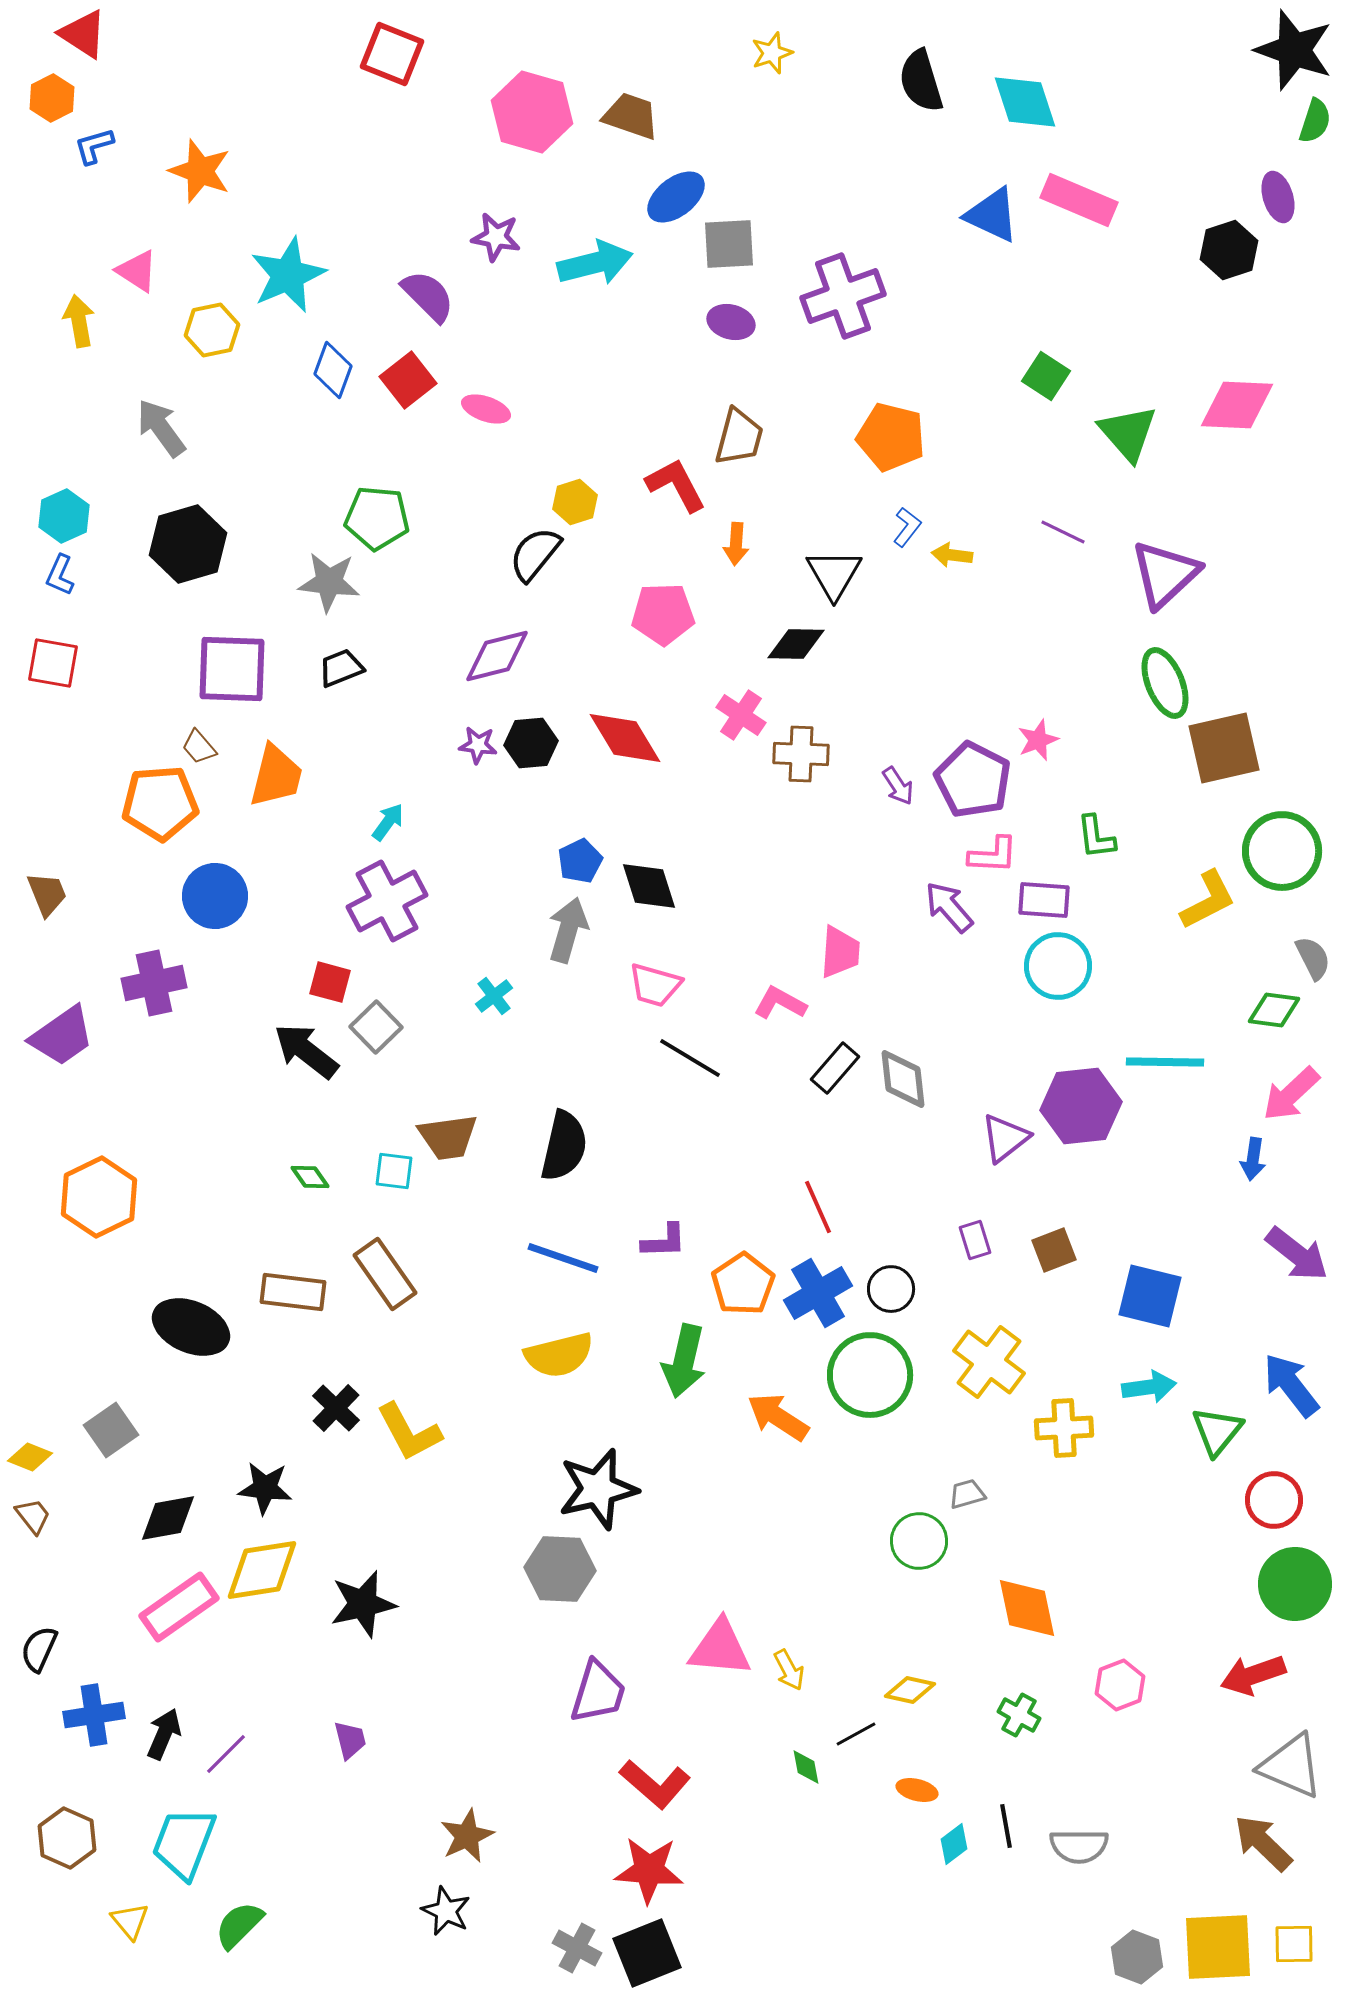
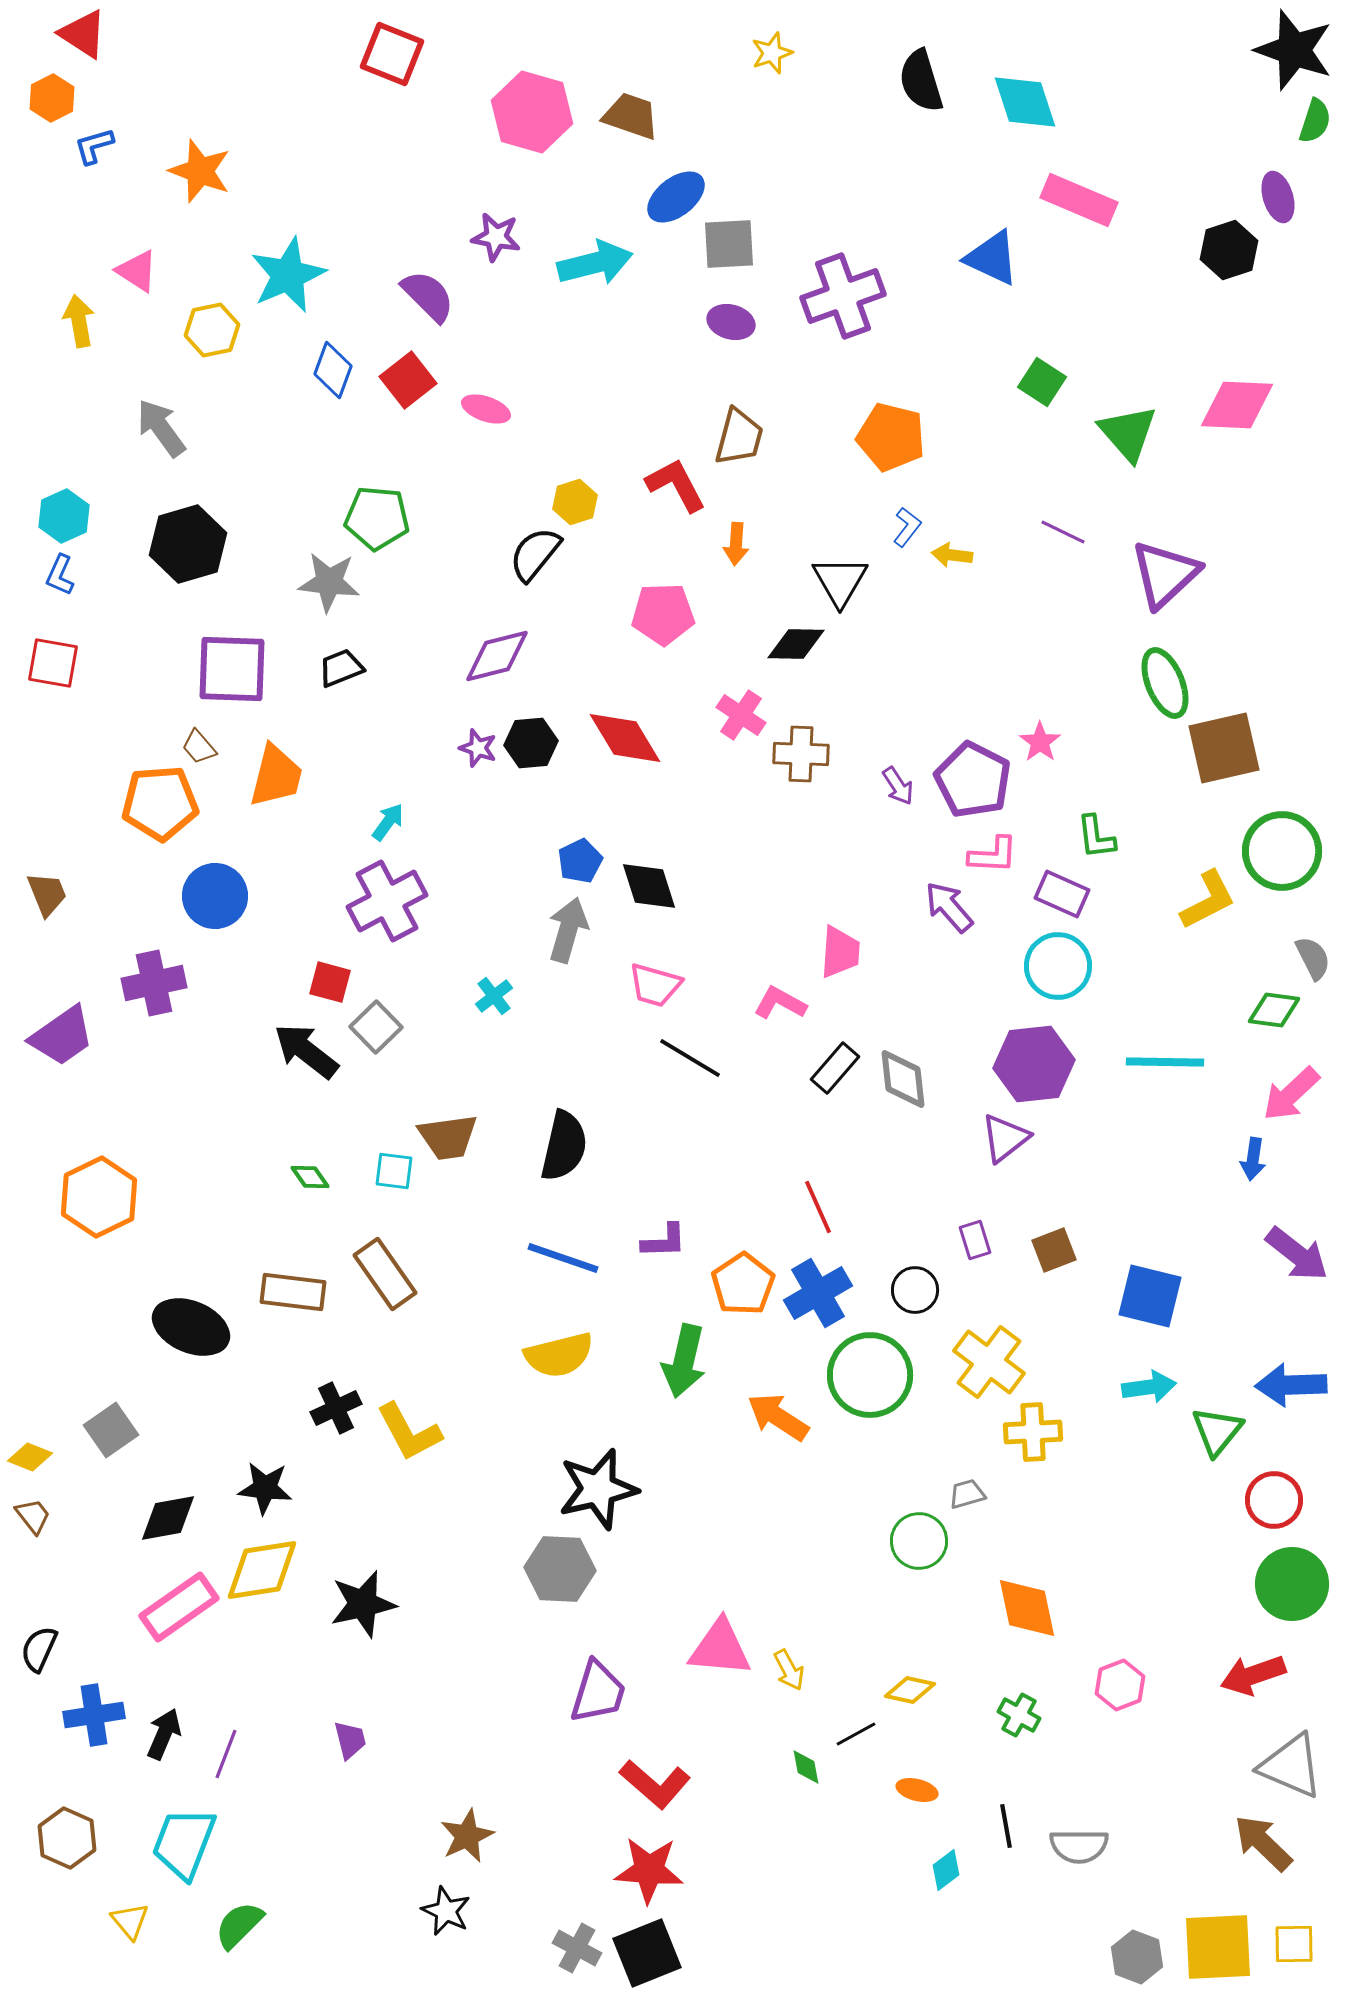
blue triangle at (992, 215): moved 43 px down
green square at (1046, 376): moved 4 px left, 6 px down
black triangle at (834, 574): moved 6 px right, 7 px down
pink star at (1038, 740): moved 2 px right, 2 px down; rotated 15 degrees counterclockwise
purple star at (478, 745): moved 3 px down; rotated 12 degrees clockwise
purple rectangle at (1044, 900): moved 18 px right, 6 px up; rotated 20 degrees clockwise
purple hexagon at (1081, 1106): moved 47 px left, 42 px up
black circle at (891, 1289): moved 24 px right, 1 px down
blue arrow at (1291, 1385): rotated 54 degrees counterclockwise
black cross at (336, 1408): rotated 21 degrees clockwise
yellow cross at (1064, 1428): moved 31 px left, 4 px down
green circle at (1295, 1584): moved 3 px left
purple line at (226, 1754): rotated 24 degrees counterclockwise
cyan diamond at (954, 1844): moved 8 px left, 26 px down
